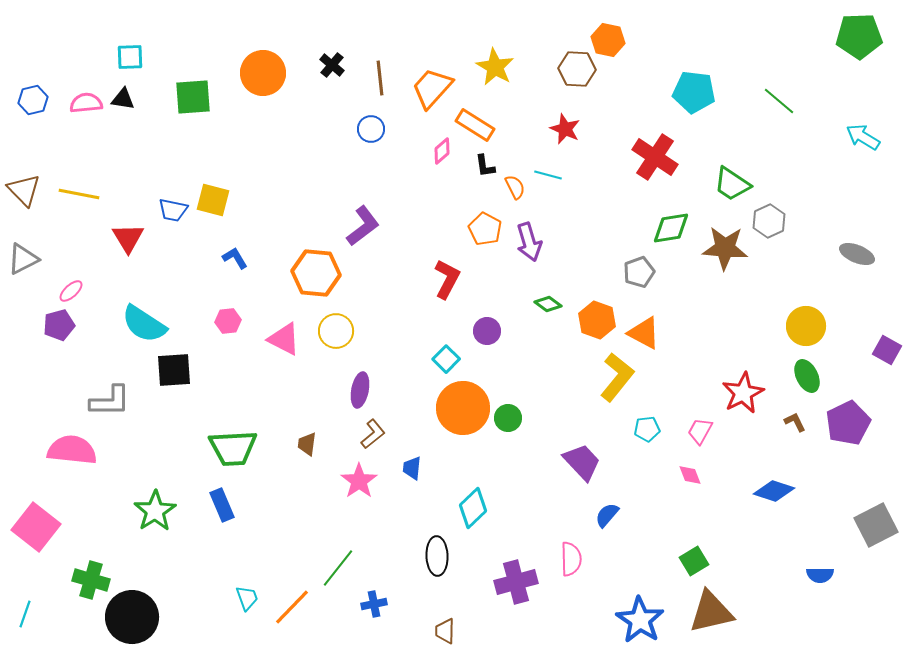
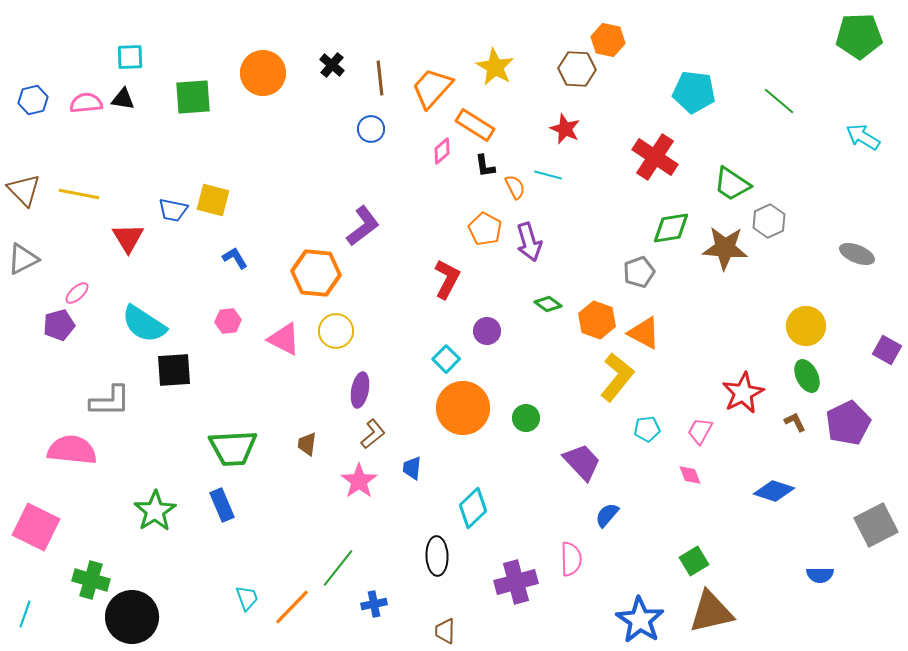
pink ellipse at (71, 291): moved 6 px right, 2 px down
green circle at (508, 418): moved 18 px right
pink square at (36, 527): rotated 12 degrees counterclockwise
